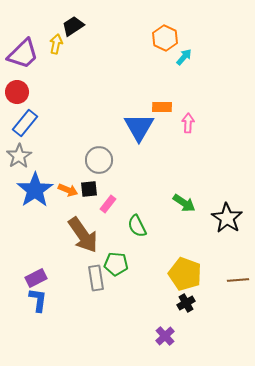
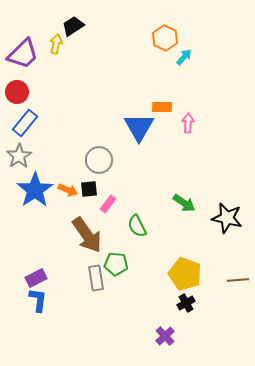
black star: rotated 20 degrees counterclockwise
brown arrow: moved 4 px right
